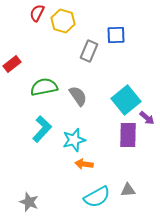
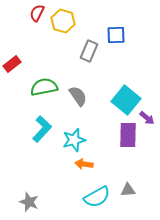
cyan square: rotated 12 degrees counterclockwise
